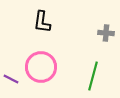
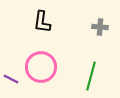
gray cross: moved 6 px left, 6 px up
green line: moved 2 px left
